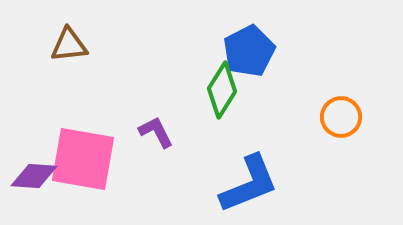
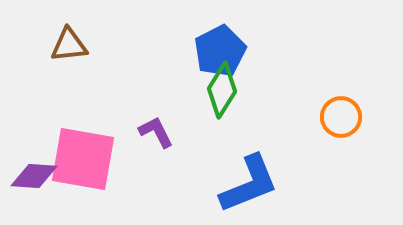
blue pentagon: moved 29 px left
